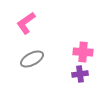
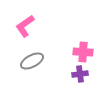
pink L-shape: moved 1 px left, 3 px down
gray ellipse: moved 2 px down
